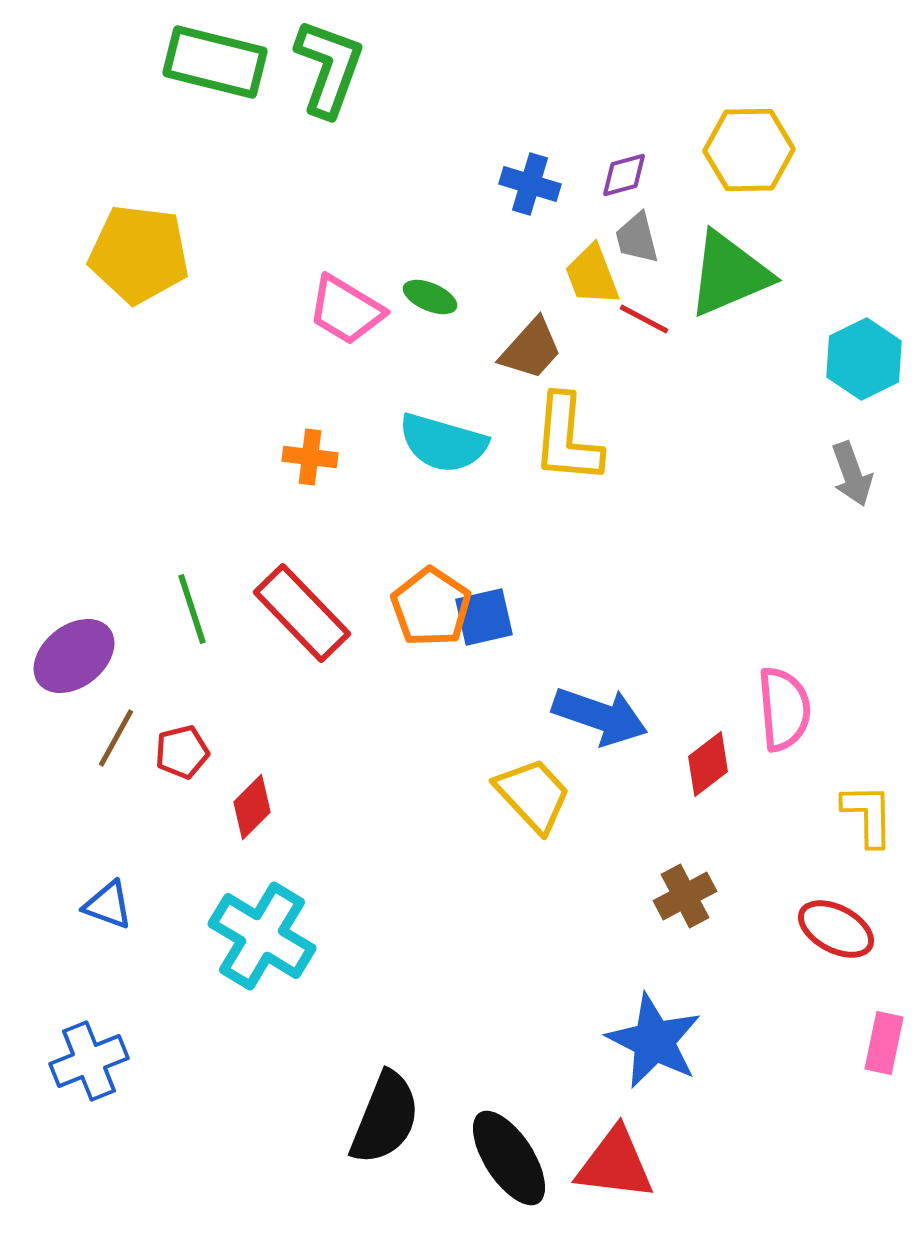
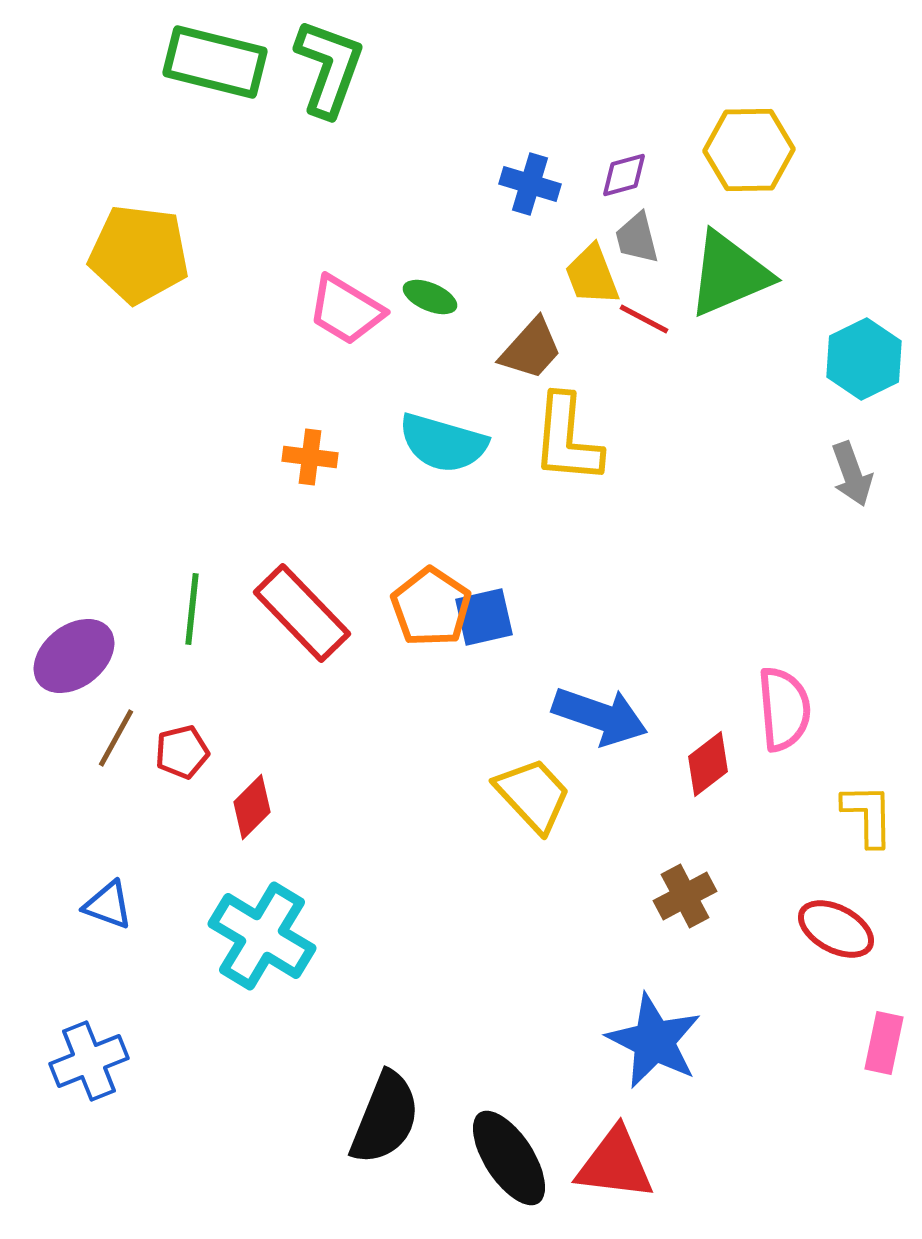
green line at (192, 609): rotated 24 degrees clockwise
